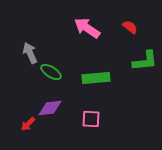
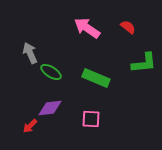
red semicircle: moved 2 px left
green L-shape: moved 1 px left, 2 px down
green rectangle: rotated 28 degrees clockwise
red arrow: moved 2 px right, 2 px down
